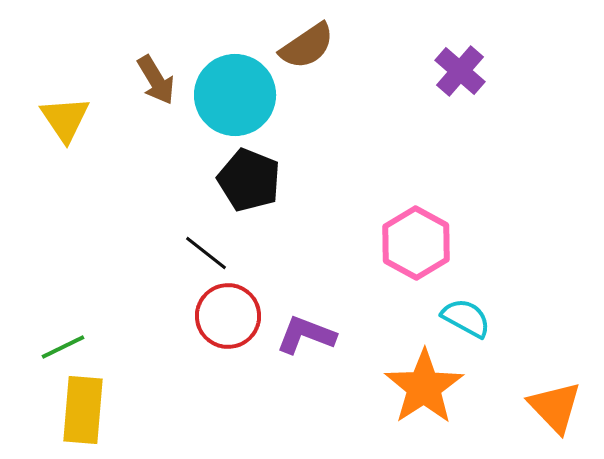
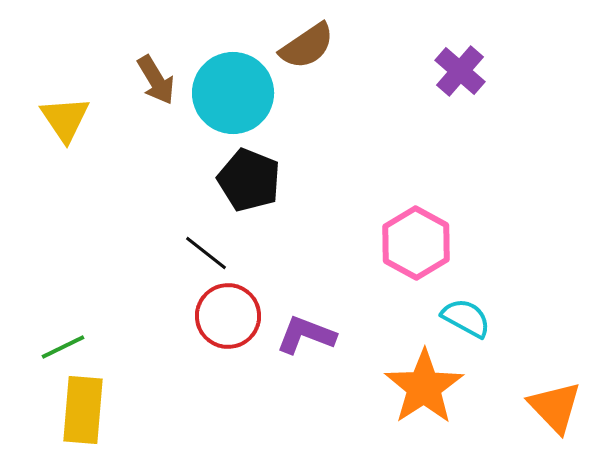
cyan circle: moved 2 px left, 2 px up
